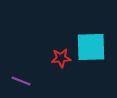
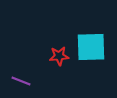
red star: moved 2 px left, 2 px up
